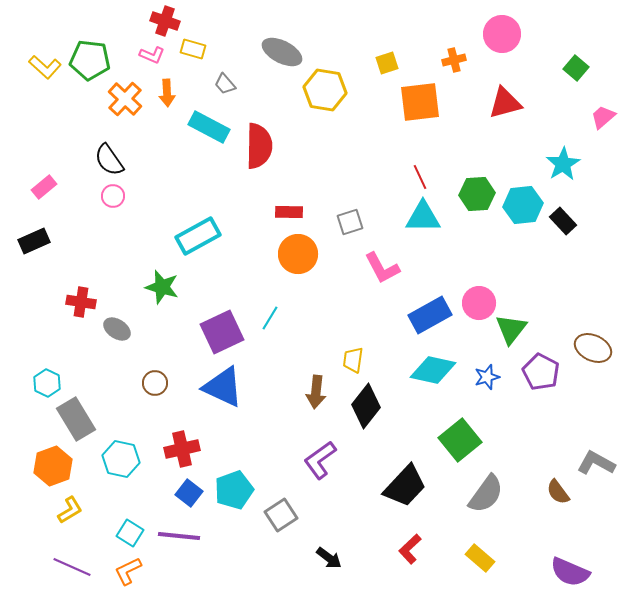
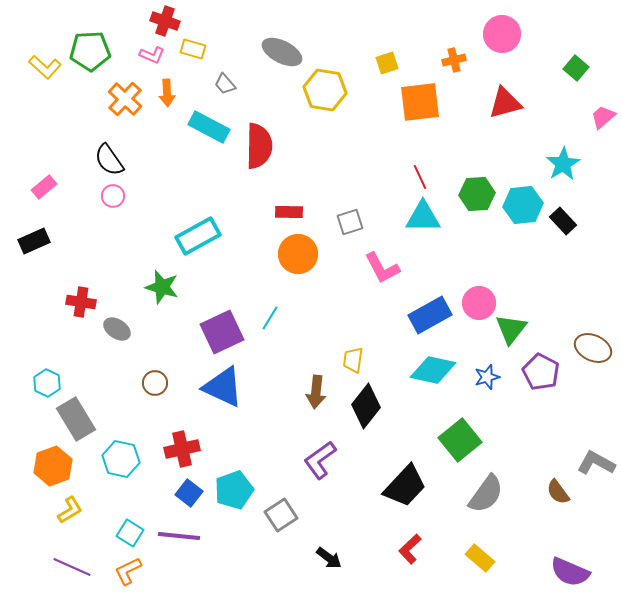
green pentagon at (90, 60): moved 9 px up; rotated 9 degrees counterclockwise
